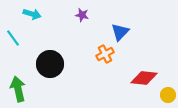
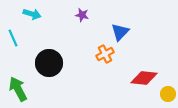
cyan line: rotated 12 degrees clockwise
black circle: moved 1 px left, 1 px up
green arrow: rotated 15 degrees counterclockwise
yellow circle: moved 1 px up
